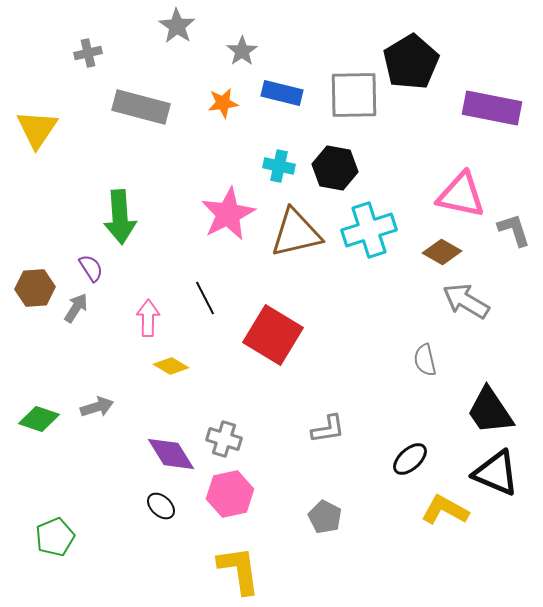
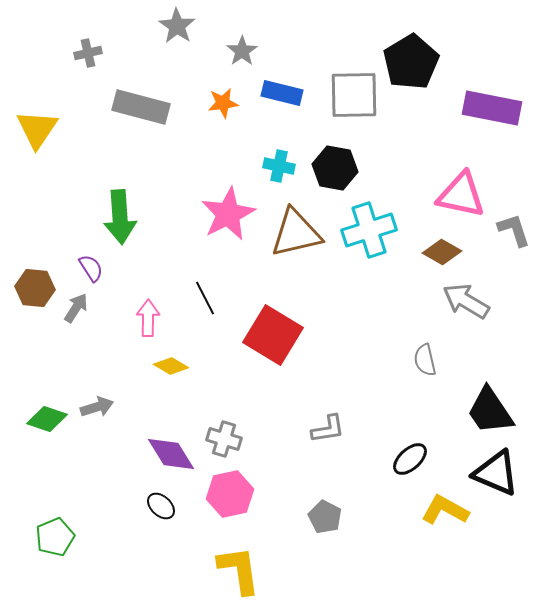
brown hexagon at (35, 288): rotated 9 degrees clockwise
green diamond at (39, 419): moved 8 px right
